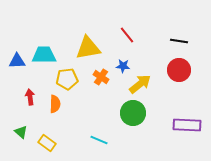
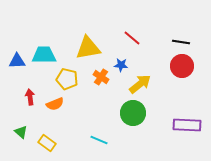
red line: moved 5 px right, 3 px down; rotated 12 degrees counterclockwise
black line: moved 2 px right, 1 px down
blue star: moved 2 px left, 1 px up
red circle: moved 3 px right, 4 px up
yellow pentagon: rotated 20 degrees clockwise
orange semicircle: rotated 66 degrees clockwise
